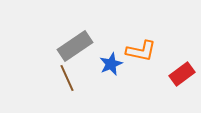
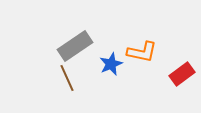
orange L-shape: moved 1 px right, 1 px down
